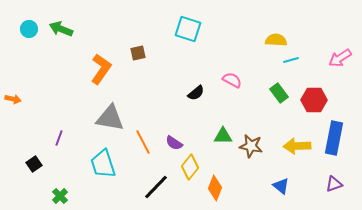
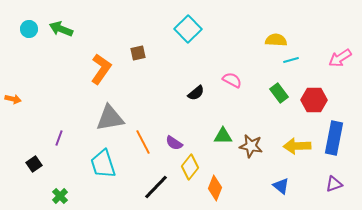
cyan square: rotated 28 degrees clockwise
gray triangle: rotated 20 degrees counterclockwise
